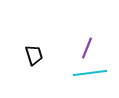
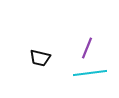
black trapezoid: moved 6 px right, 3 px down; rotated 120 degrees clockwise
